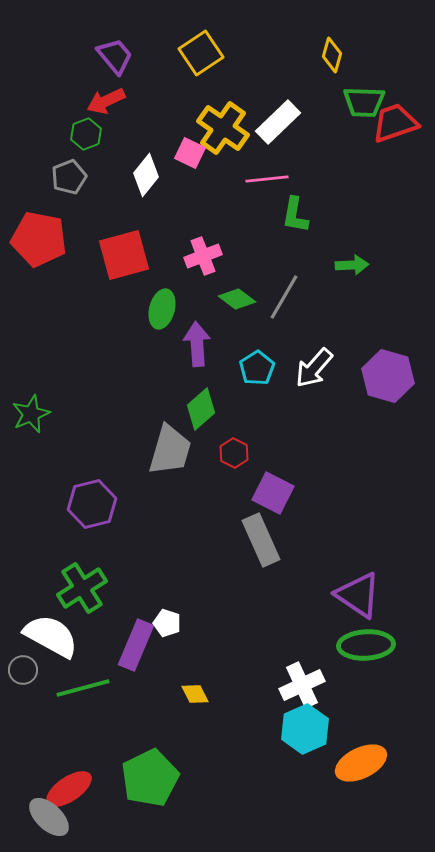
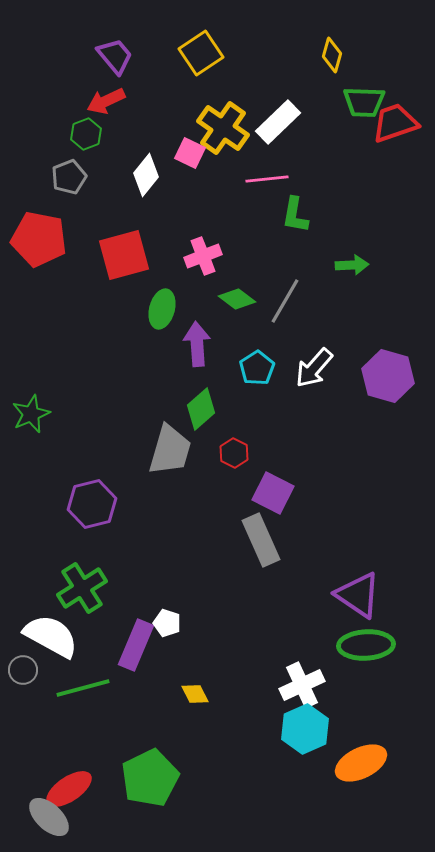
gray line at (284, 297): moved 1 px right, 4 px down
